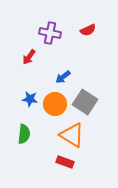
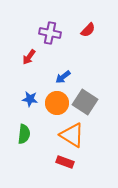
red semicircle: rotated 21 degrees counterclockwise
orange circle: moved 2 px right, 1 px up
